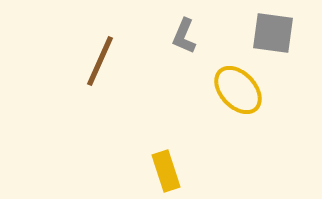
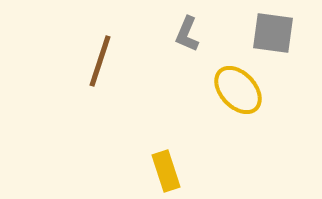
gray L-shape: moved 3 px right, 2 px up
brown line: rotated 6 degrees counterclockwise
